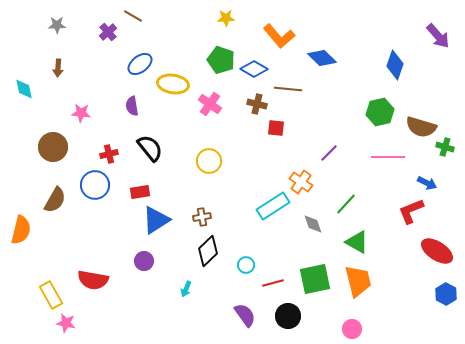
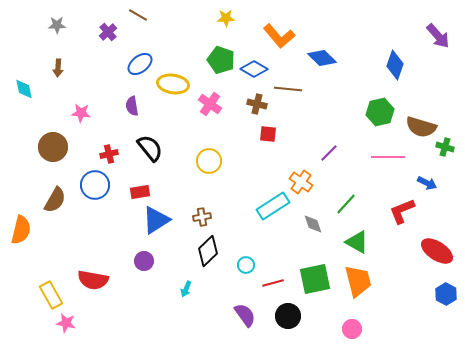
brown line at (133, 16): moved 5 px right, 1 px up
red square at (276, 128): moved 8 px left, 6 px down
red L-shape at (411, 211): moved 9 px left
